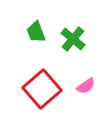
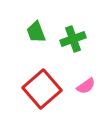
green cross: rotated 30 degrees clockwise
